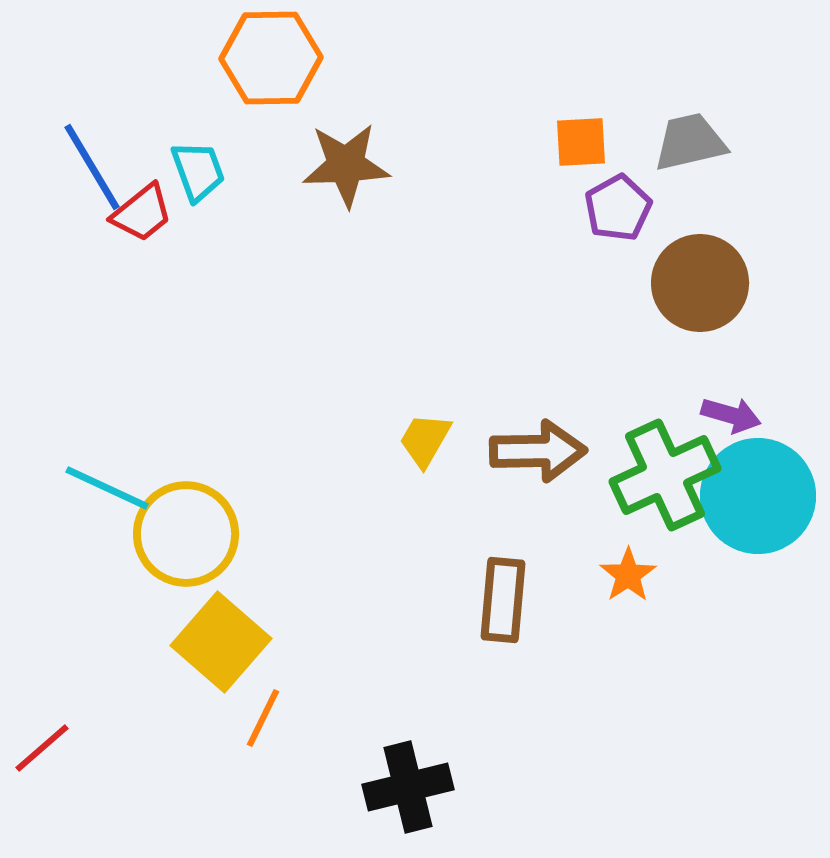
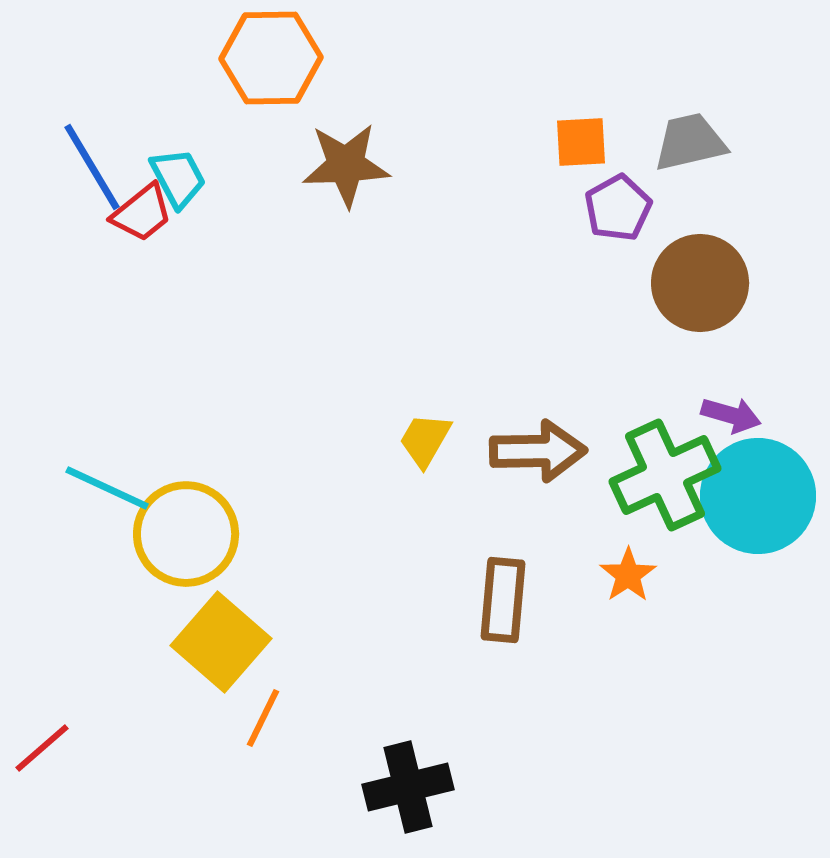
cyan trapezoid: moved 20 px left, 7 px down; rotated 8 degrees counterclockwise
